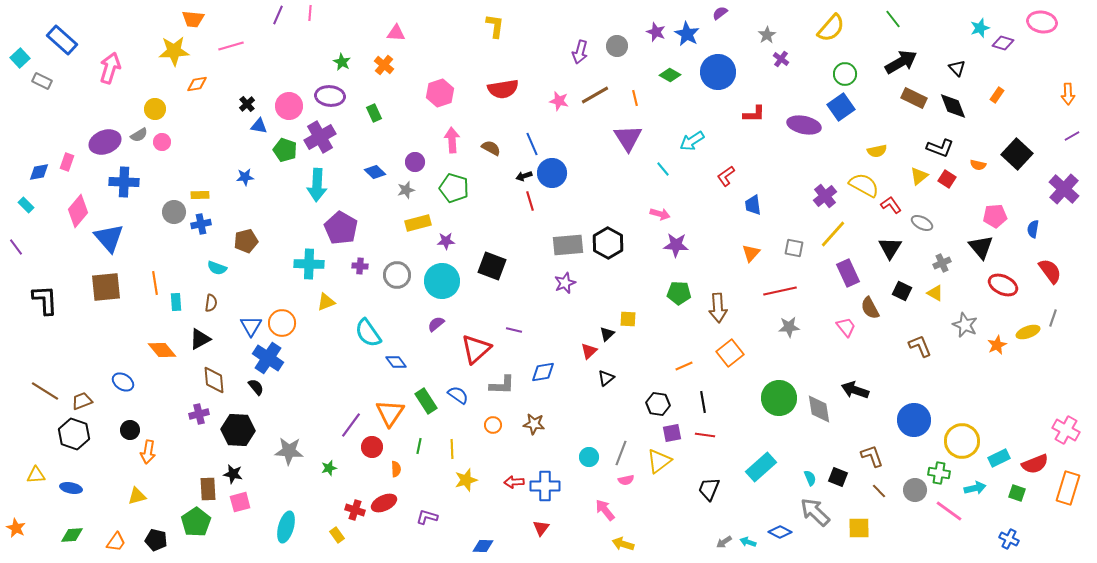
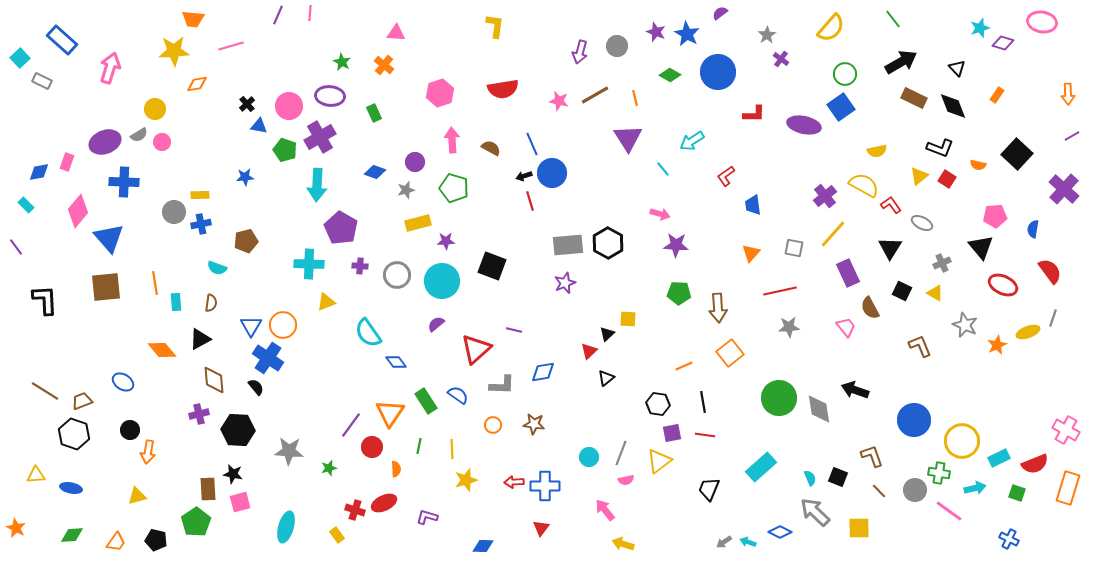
blue diamond at (375, 172): rotated 25 degrees counterclockwise
orange circle at (282, 323): moved 1 px right, 2 px down
